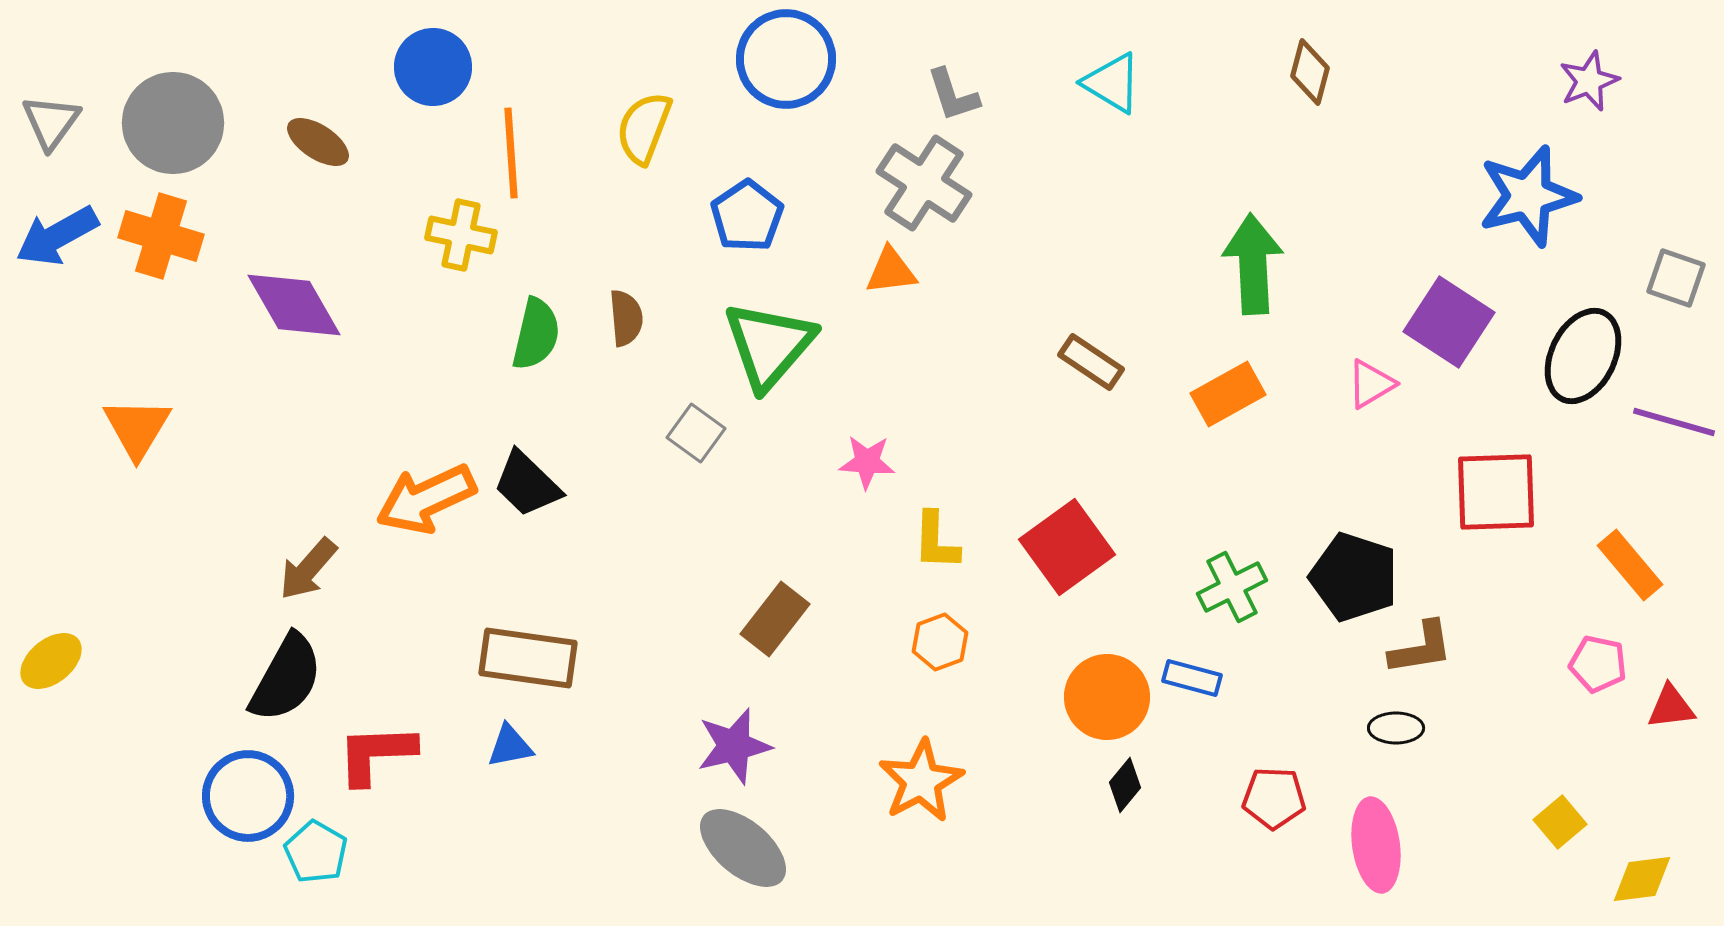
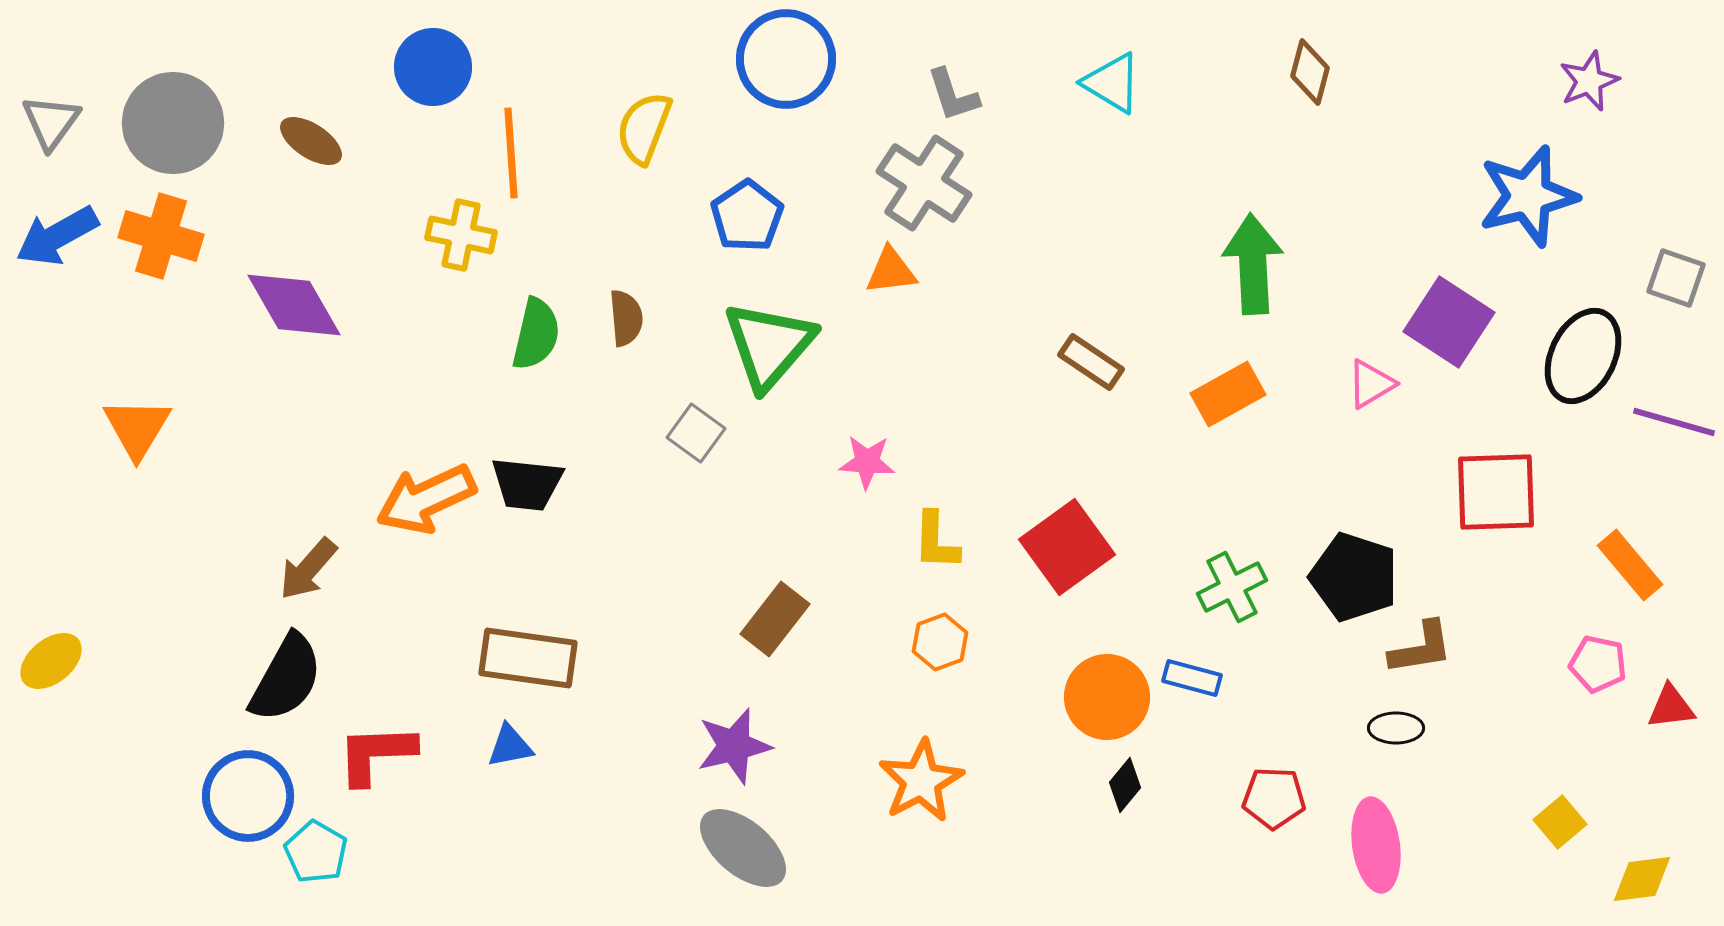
brown ellipse at (318, 142): moved 7 px left, 1 px up
black trapezoid at (527, 484): rotated 38 degrees counterclockwise
